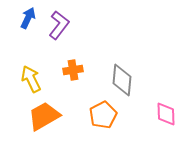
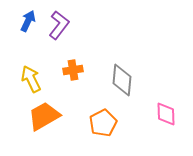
blue arrow: moved 3 px down
orange pentagon: moved 8 px down
